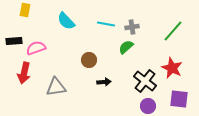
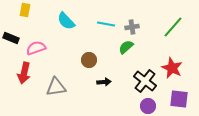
green line: moved 4 px up
black rectangle: moved 3 px left, 3 px up; rotated 28 degrees clockwise
